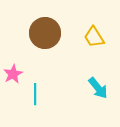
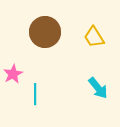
brown circle: moved 1 px up
